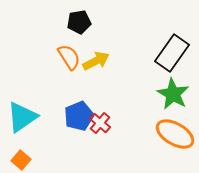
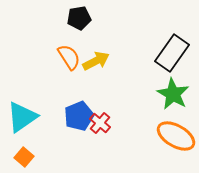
black pentagon: moved 4 px up
orange ellipse: moved 1 px right, 2 px down
orange square: moved 3 px right, 3 px up
